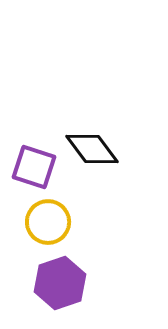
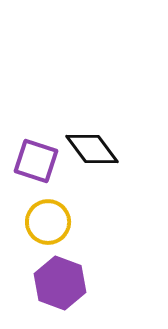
purple square: moved 2 px right, 6 px up
purple hexagon: rotated 21 degrees counterclockwise
